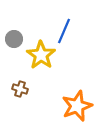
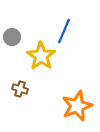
gray circle: moved 2 px left, 2 px up
yellow star: moved 1 px down
